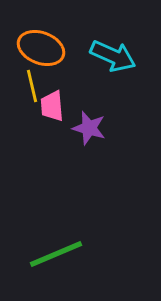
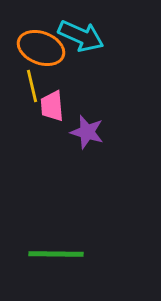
cyan arrow: moved 32 px left, 20 px up
purple star: moved 2 px left, 4 px down
green line: rotated 24 degrees clockwise
